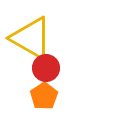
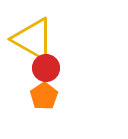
yellow triangle: moved 2 px right, 1 px down
